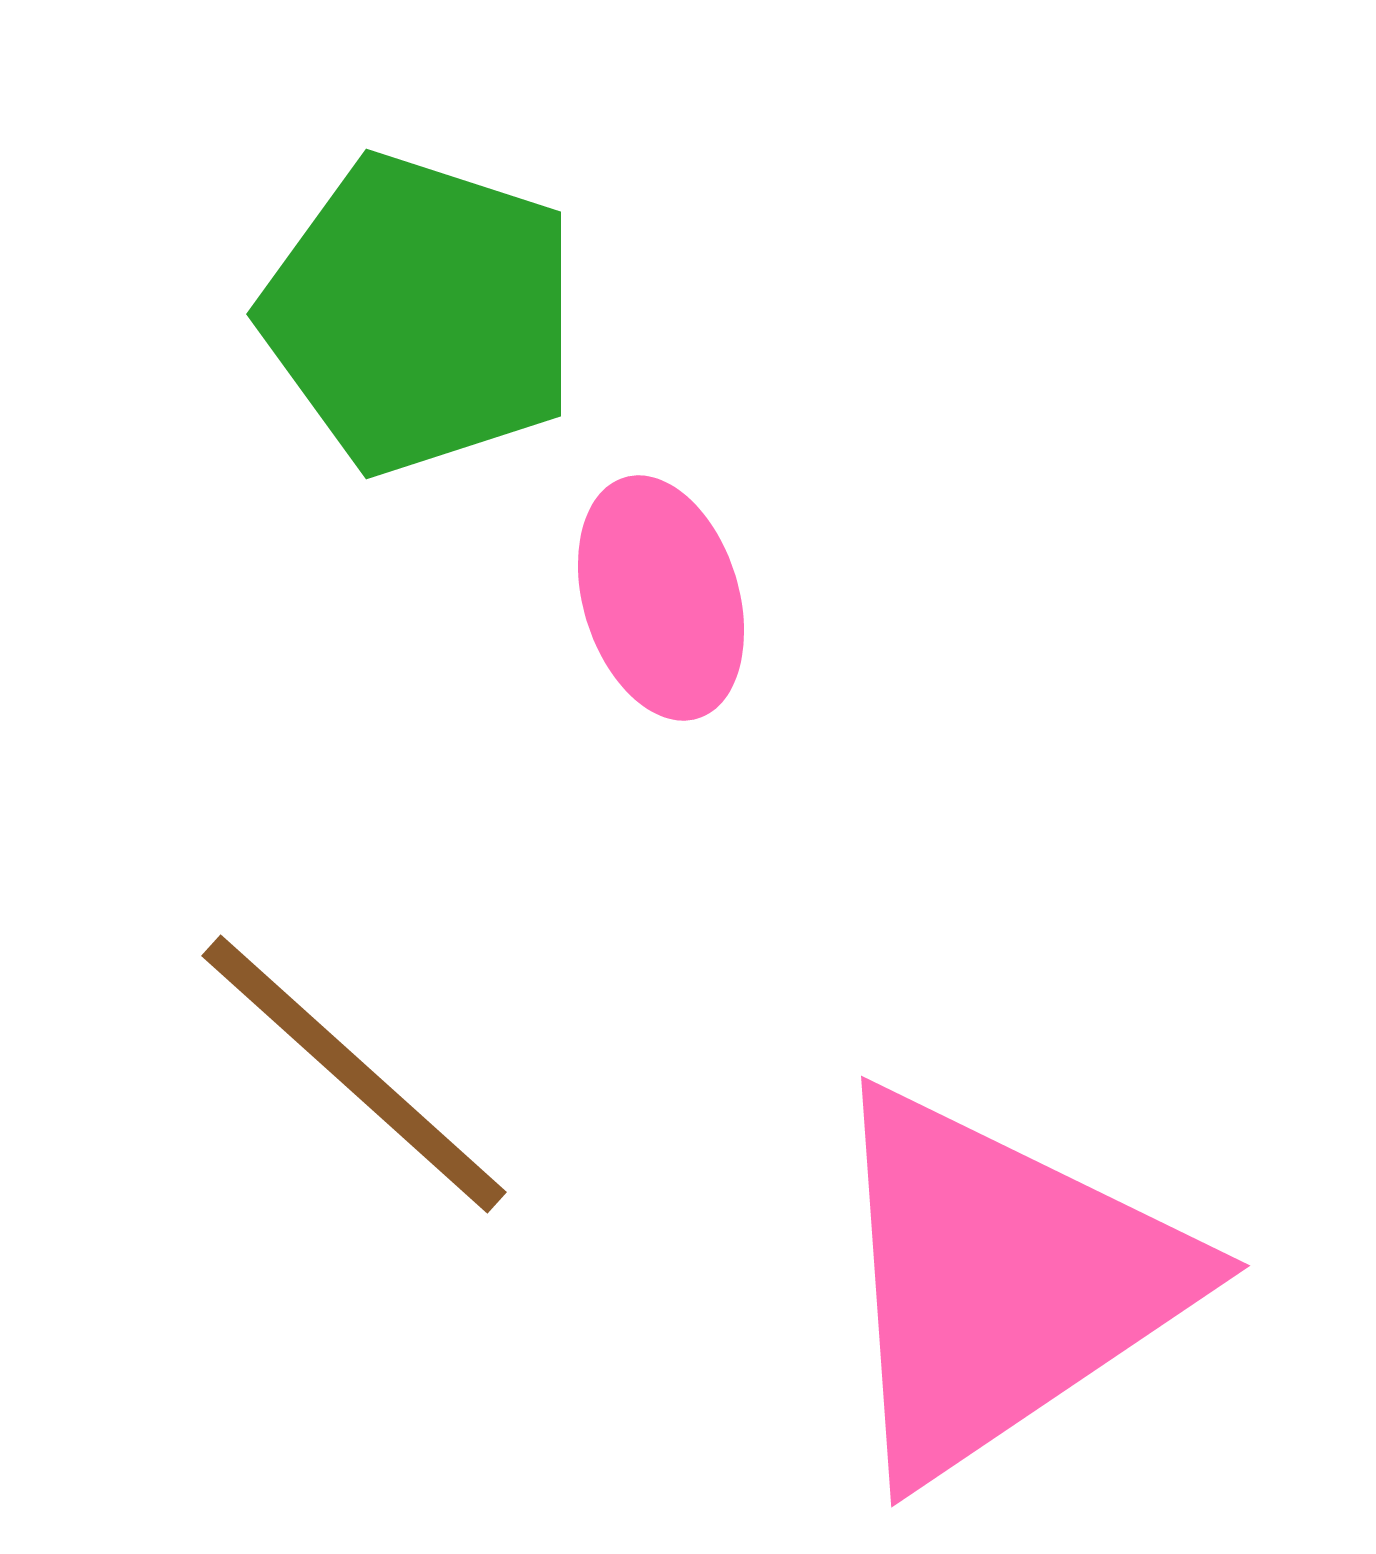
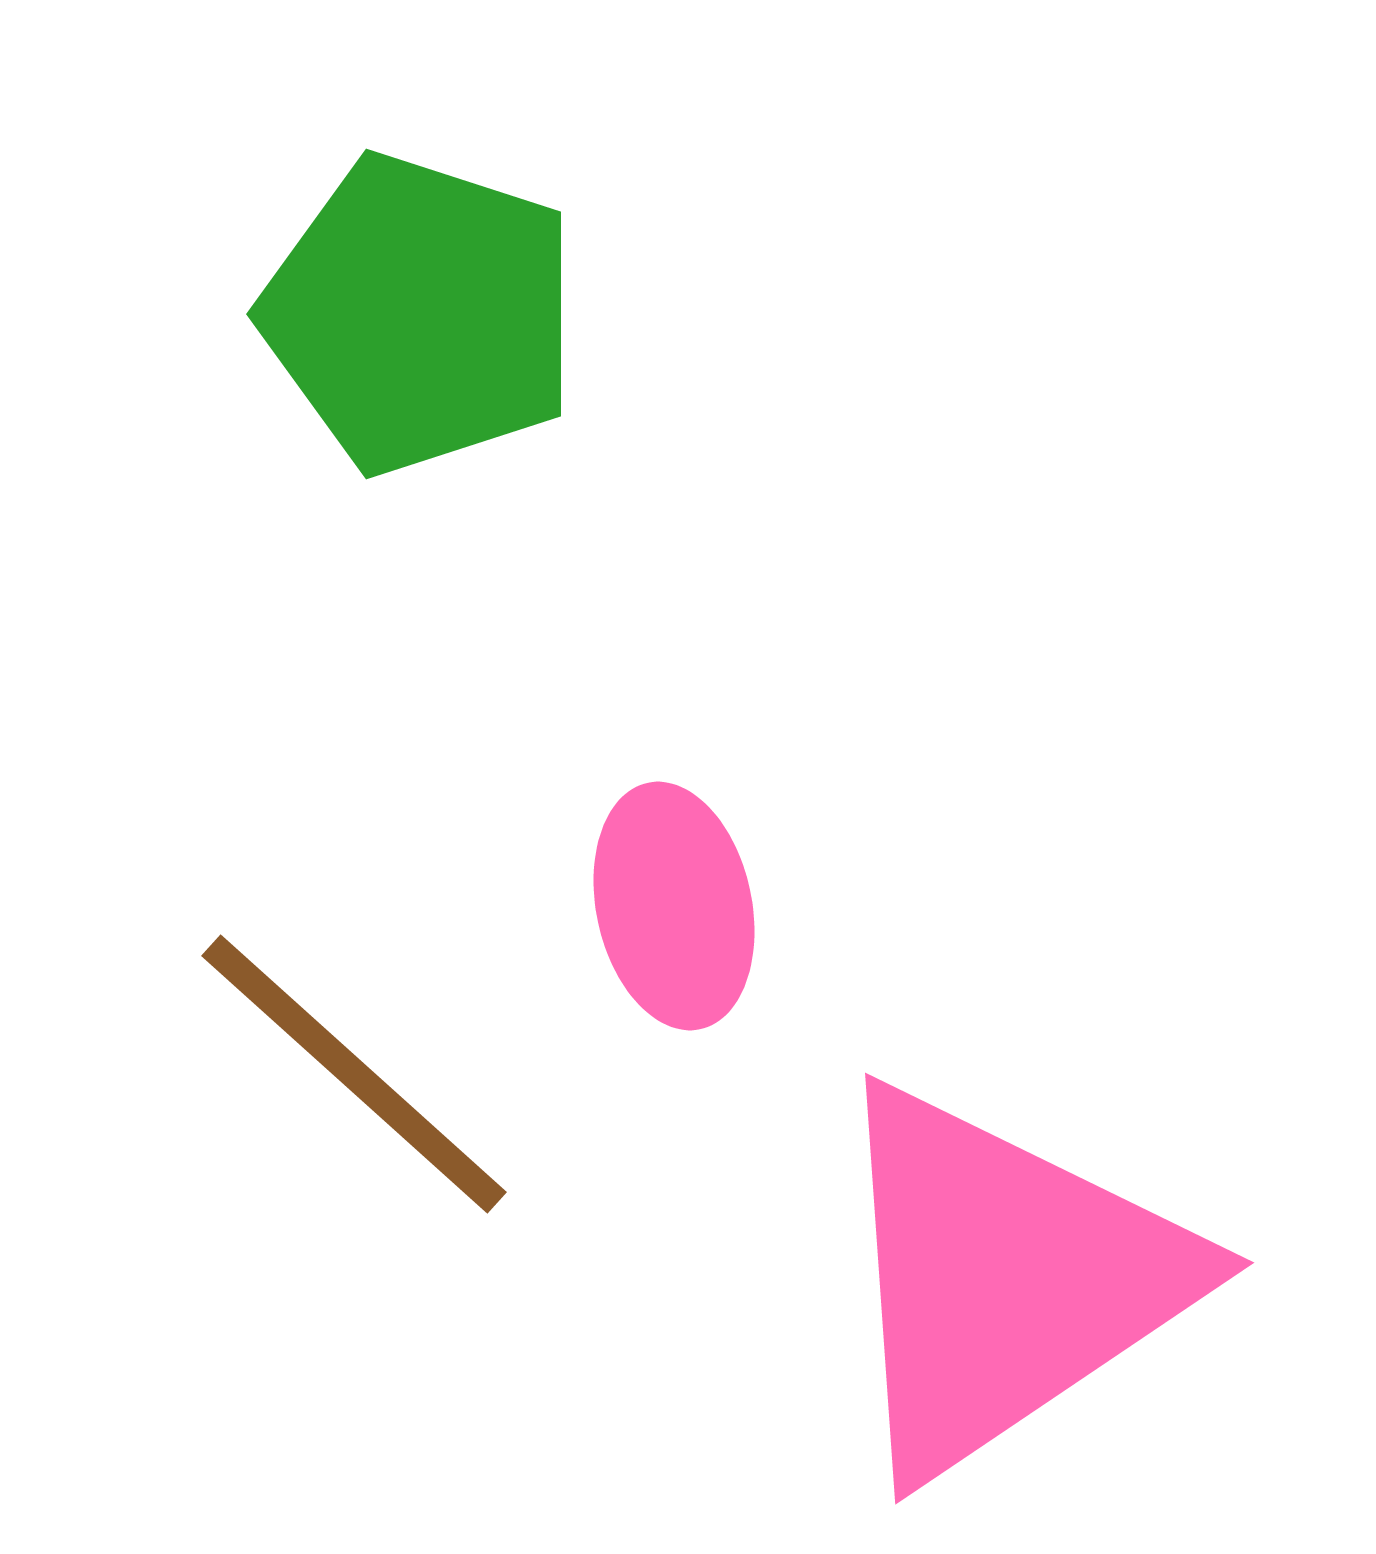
pink ellipse: moved 13 px right, 308 px down; rotated 5 degrees clockwise
pink triangle: moved 4 px right, 3 px up
